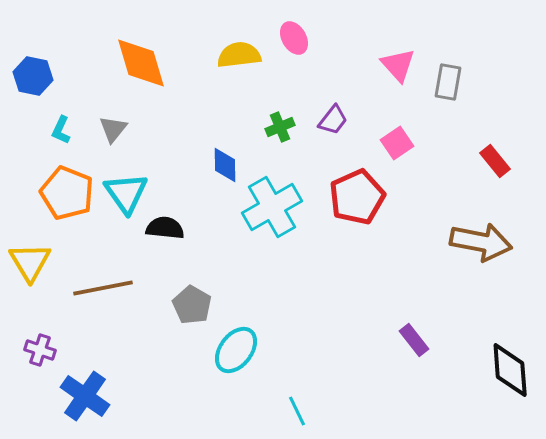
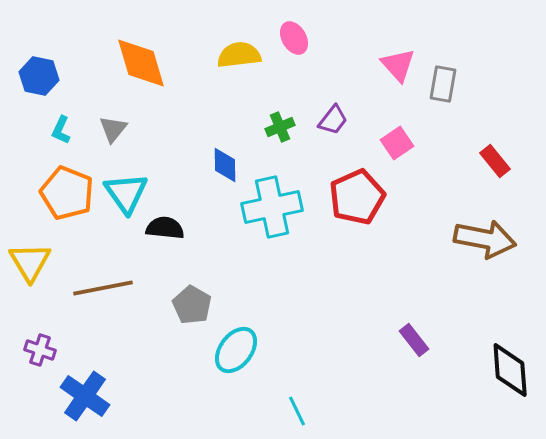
blue hexagon: moved 6 px right
gray rectangle: moved 5 px left, 2 px down
cyan cross: rotated 18 degrees clockwise
brown arrow: moved 4 px right, 3 px up
